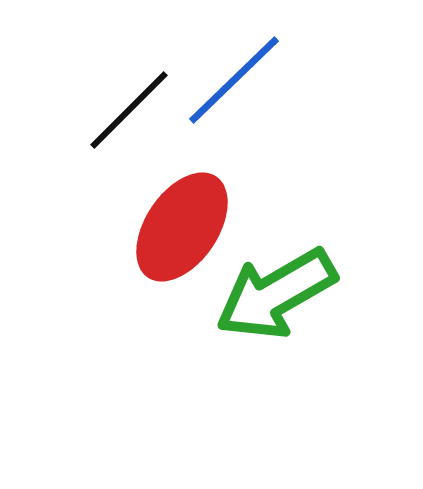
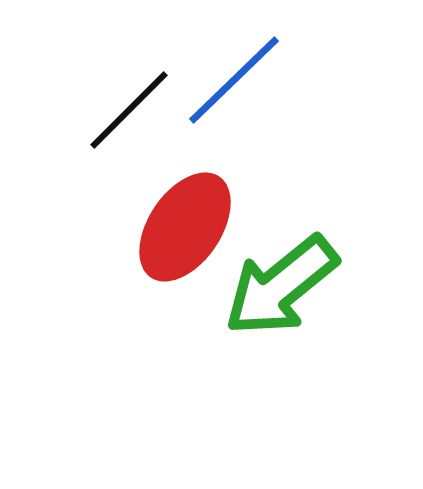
red ellipse: moved 3 px right
green arrow: moved 5 px right, 8 px up; rotated 9 degrees counterclockwise
